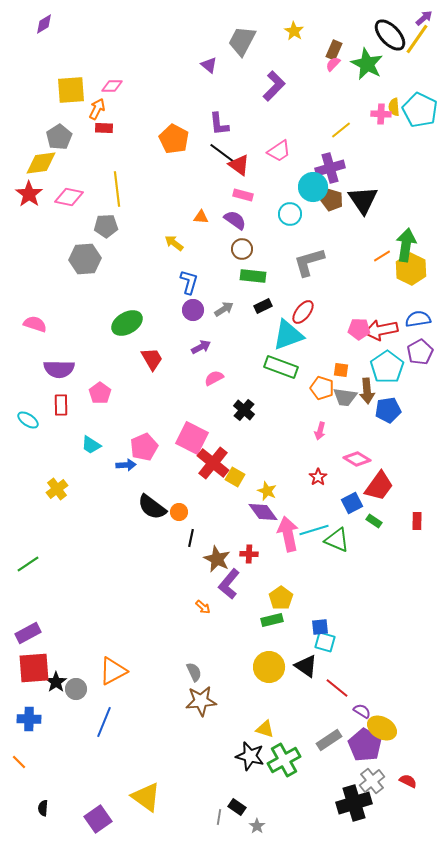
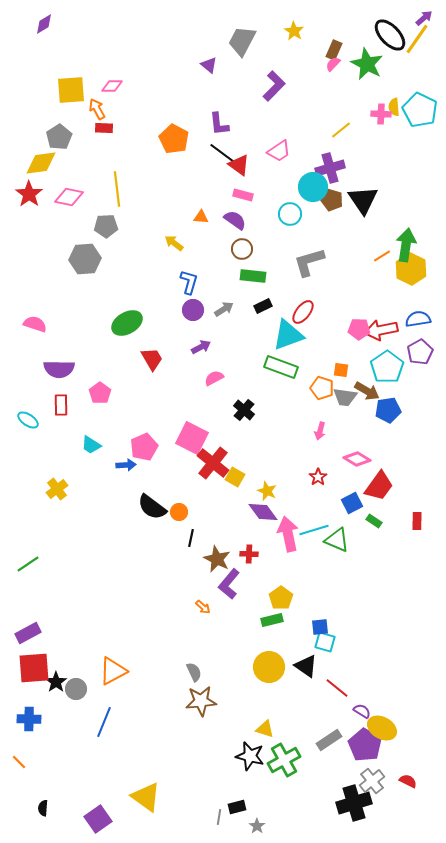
orange arrow at (97, 109): rotated 55 degrees counterclockwise
brown arrow at (367, 391): rotated 55 degrees counterclockwise
black rectangle at (237, 807): rotated 48 degrees counterclockwise
